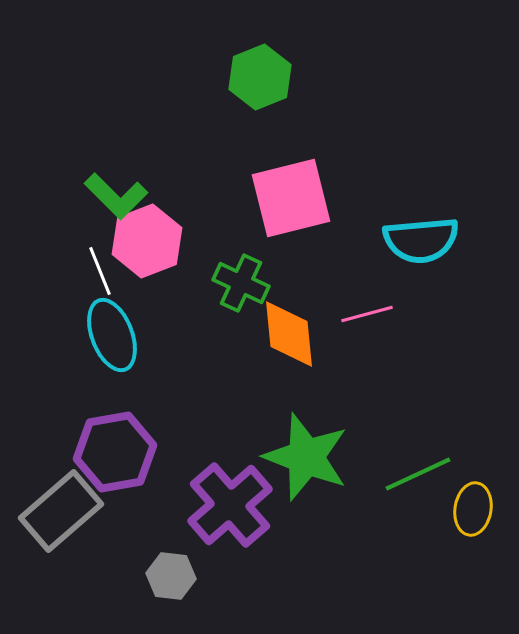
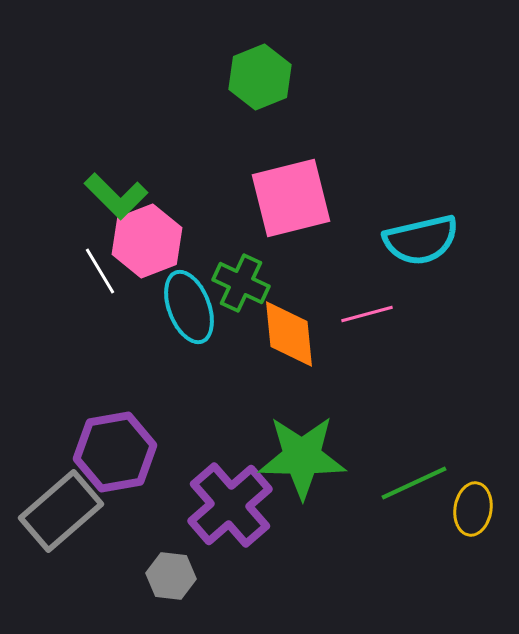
cyan semicircle: rotated 8 degrees counterclockwise
white line: rotated 9 degrees counterclockwise
cyan ellipse: moved 77 px right, 28 px up
green star: moved 4 px left; rotated 20 degrees counterclockwise
green line: moved 4 px left, 9 px down
